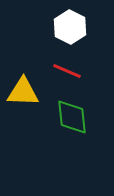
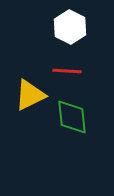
red line: rotated 20 degrees counterclockwise
yellow triangle: moved 7 px right, 3 px down; rotated 28 degrees counterclockwise
